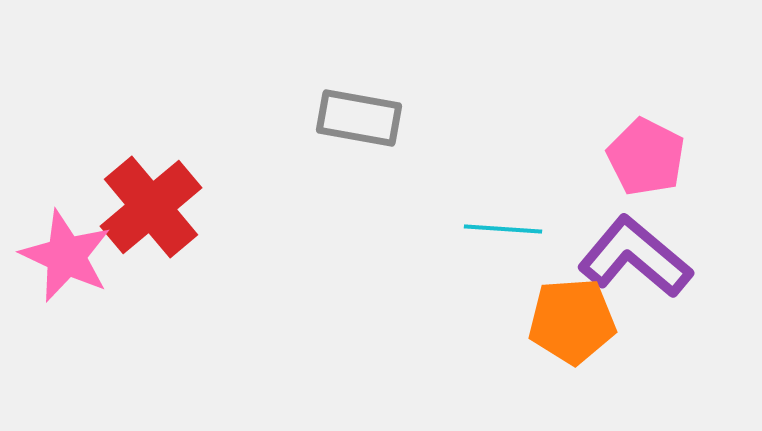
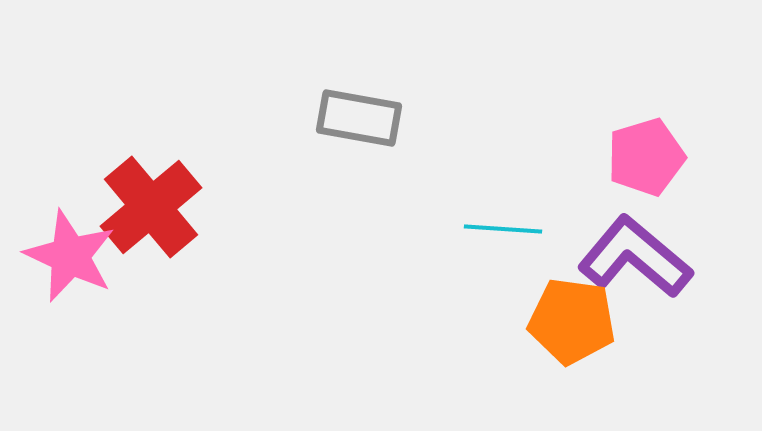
pink pentagon: rotated 28 degrees clockwise
pink star: moved 4 px right
orange pentagon: rotated 12 degrees clockwise
